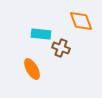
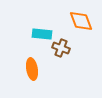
cyan rectangle: moved 1 px right
orange ellipse: rotated 20 degrees clockwise
